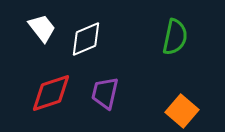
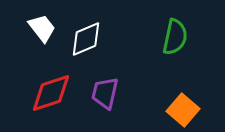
orange square: moved 1 px right, 1 px up
